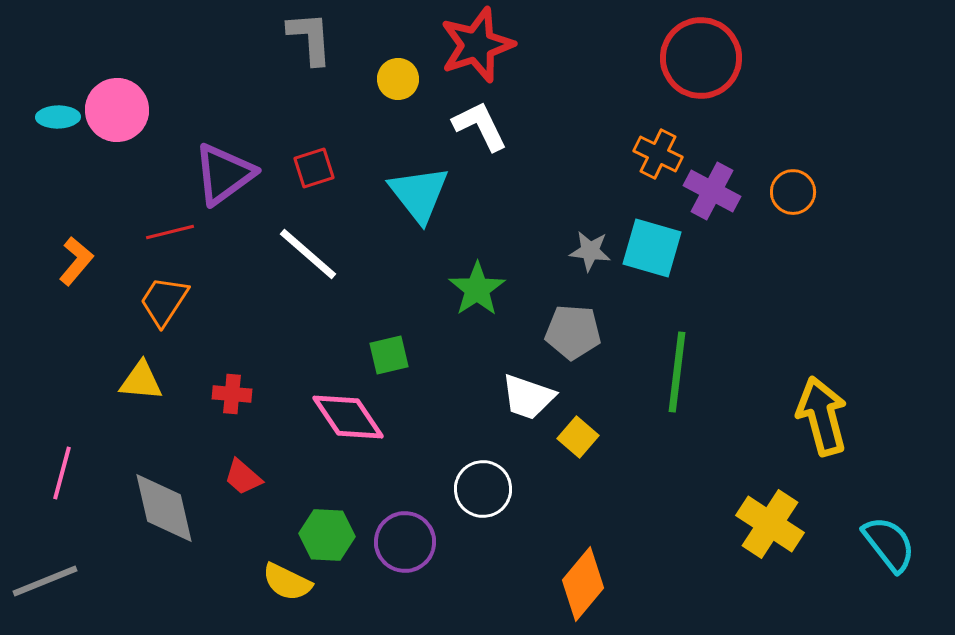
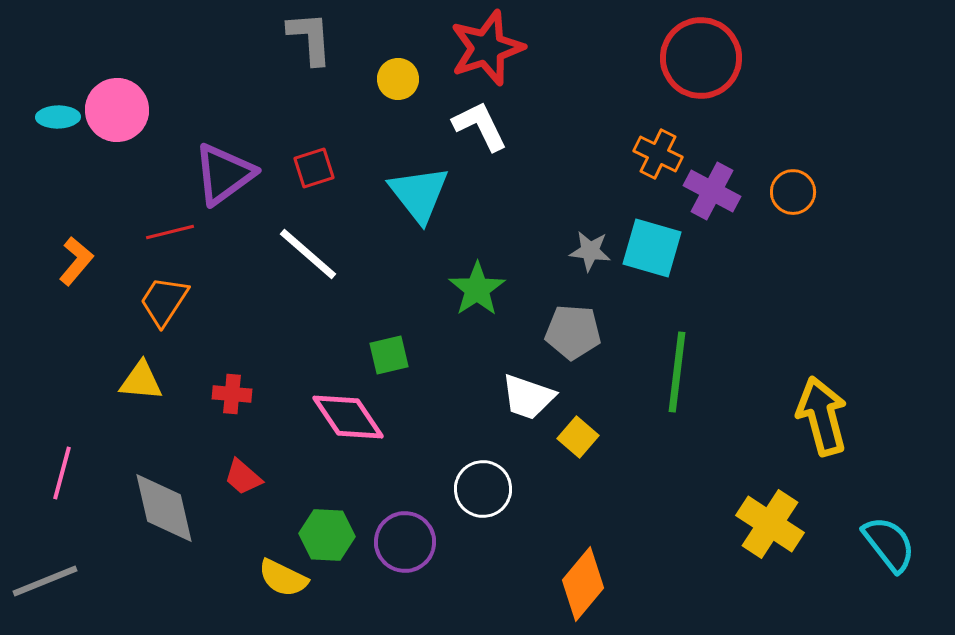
red star: moved 10 px right, 3 px down
yellow semicircle: moved 4 px left, 4 px up
